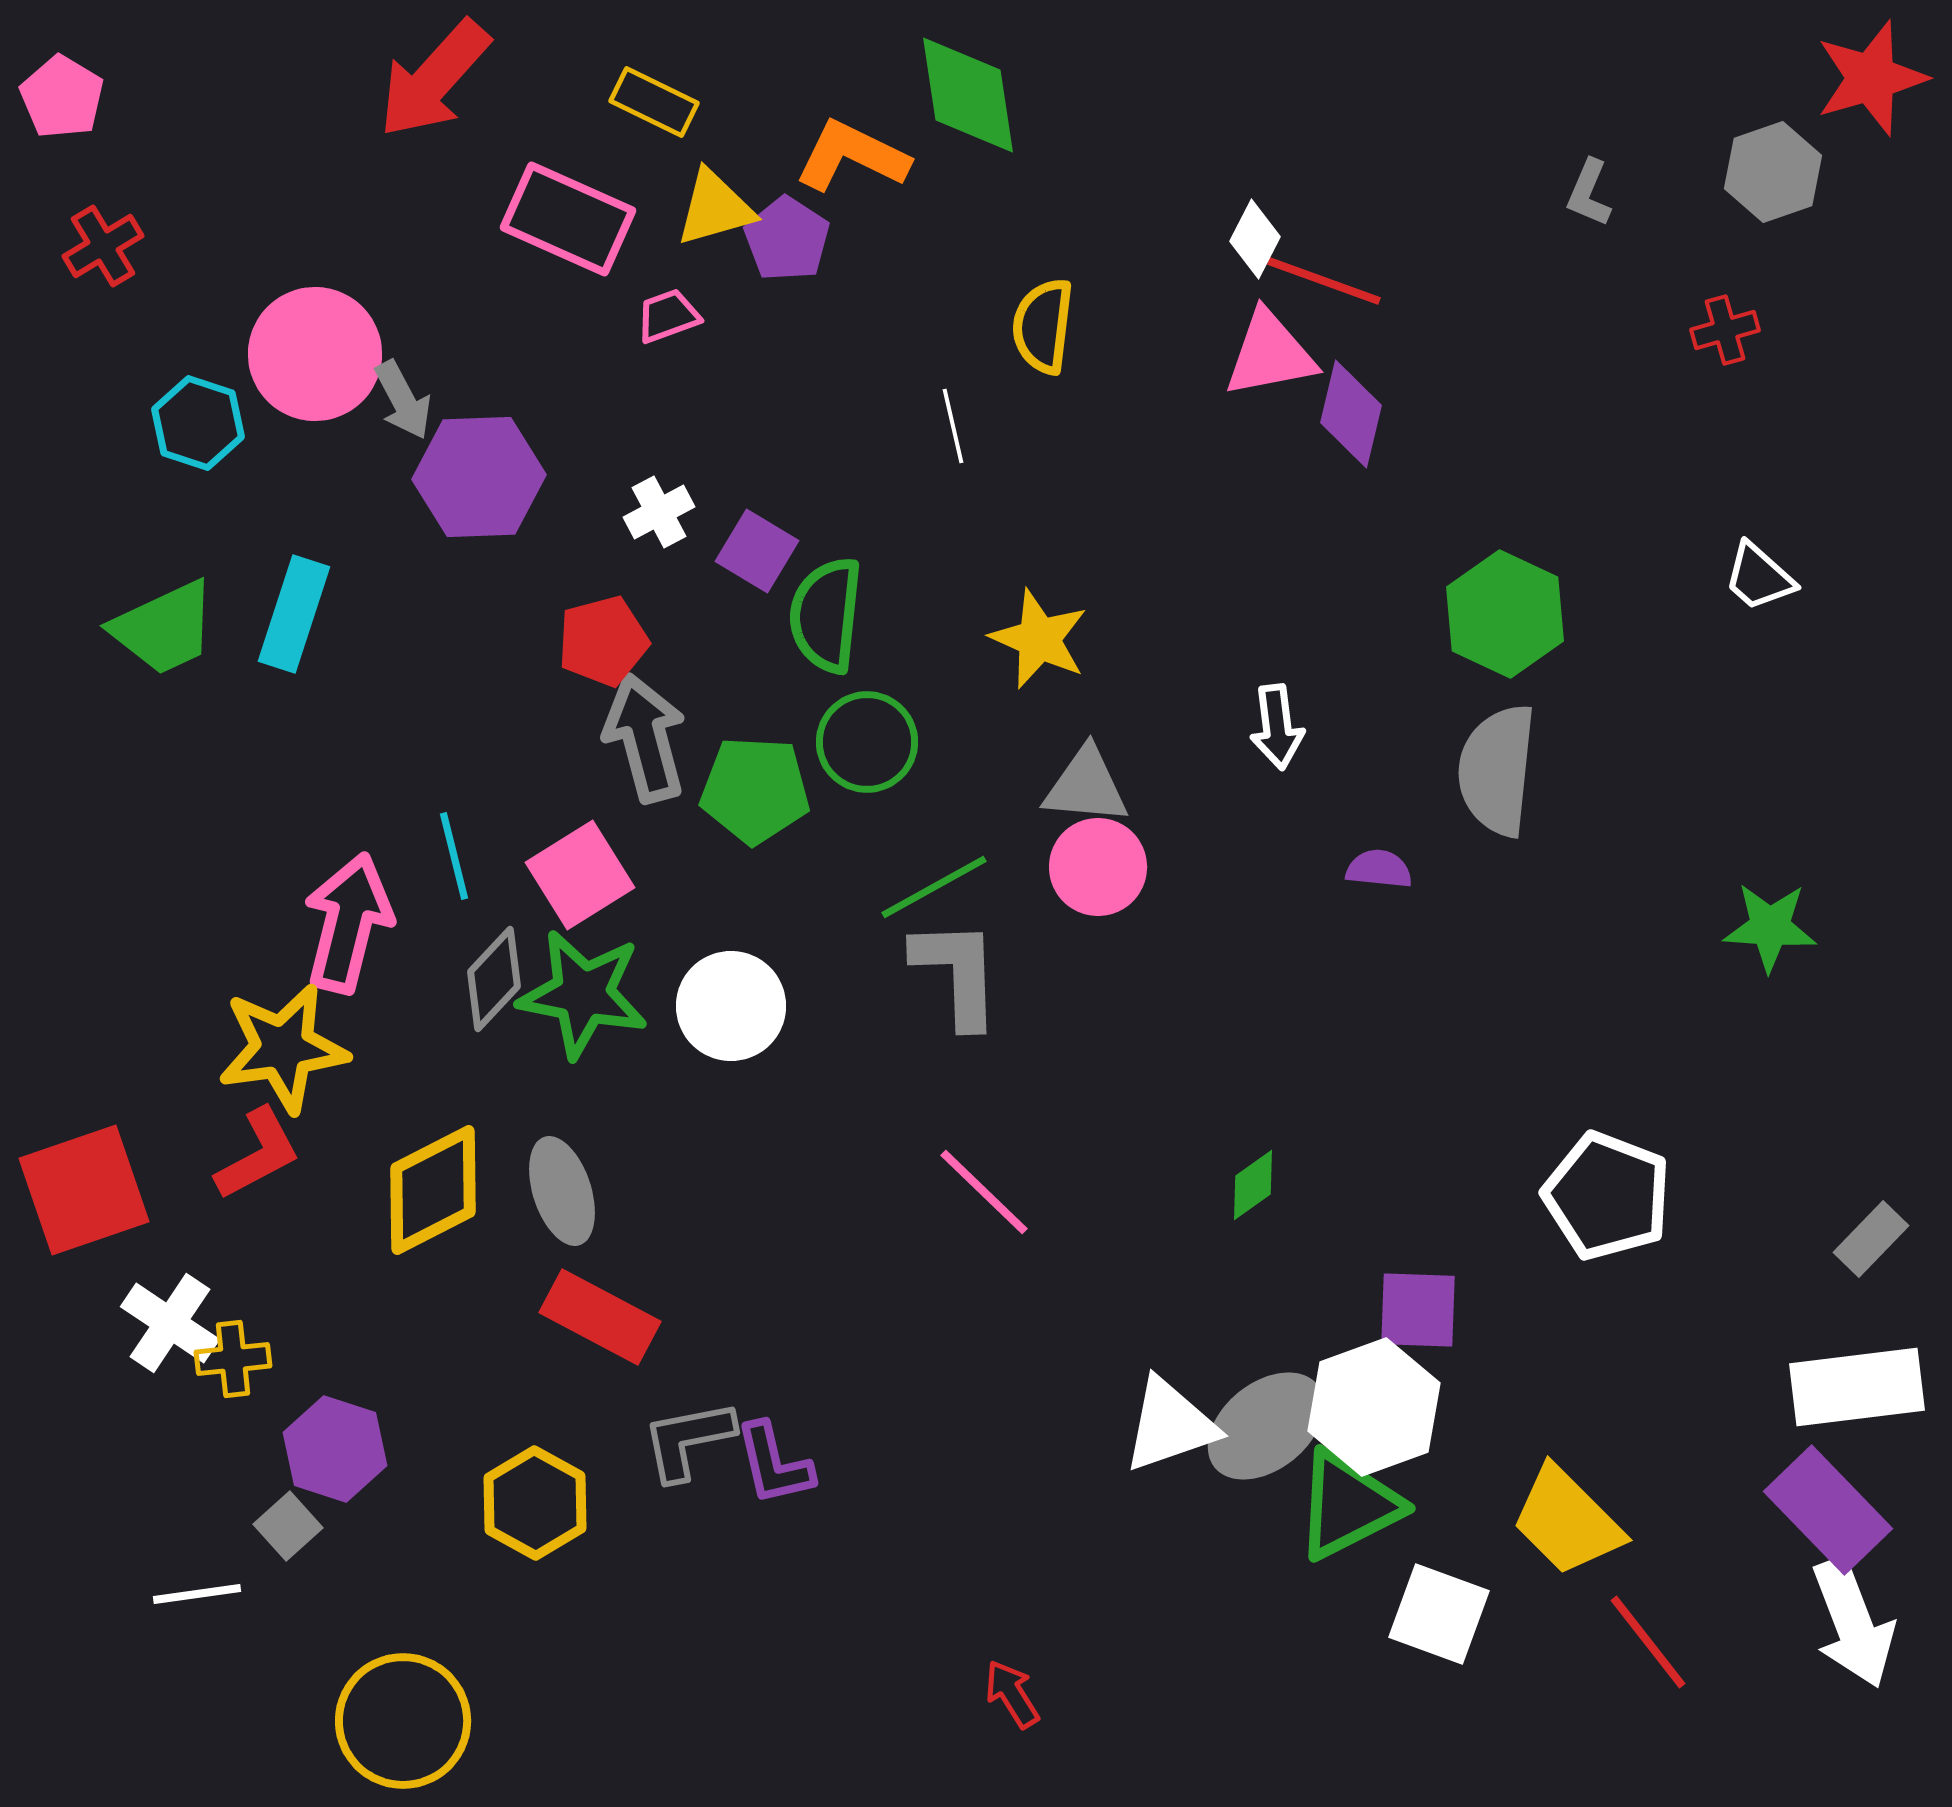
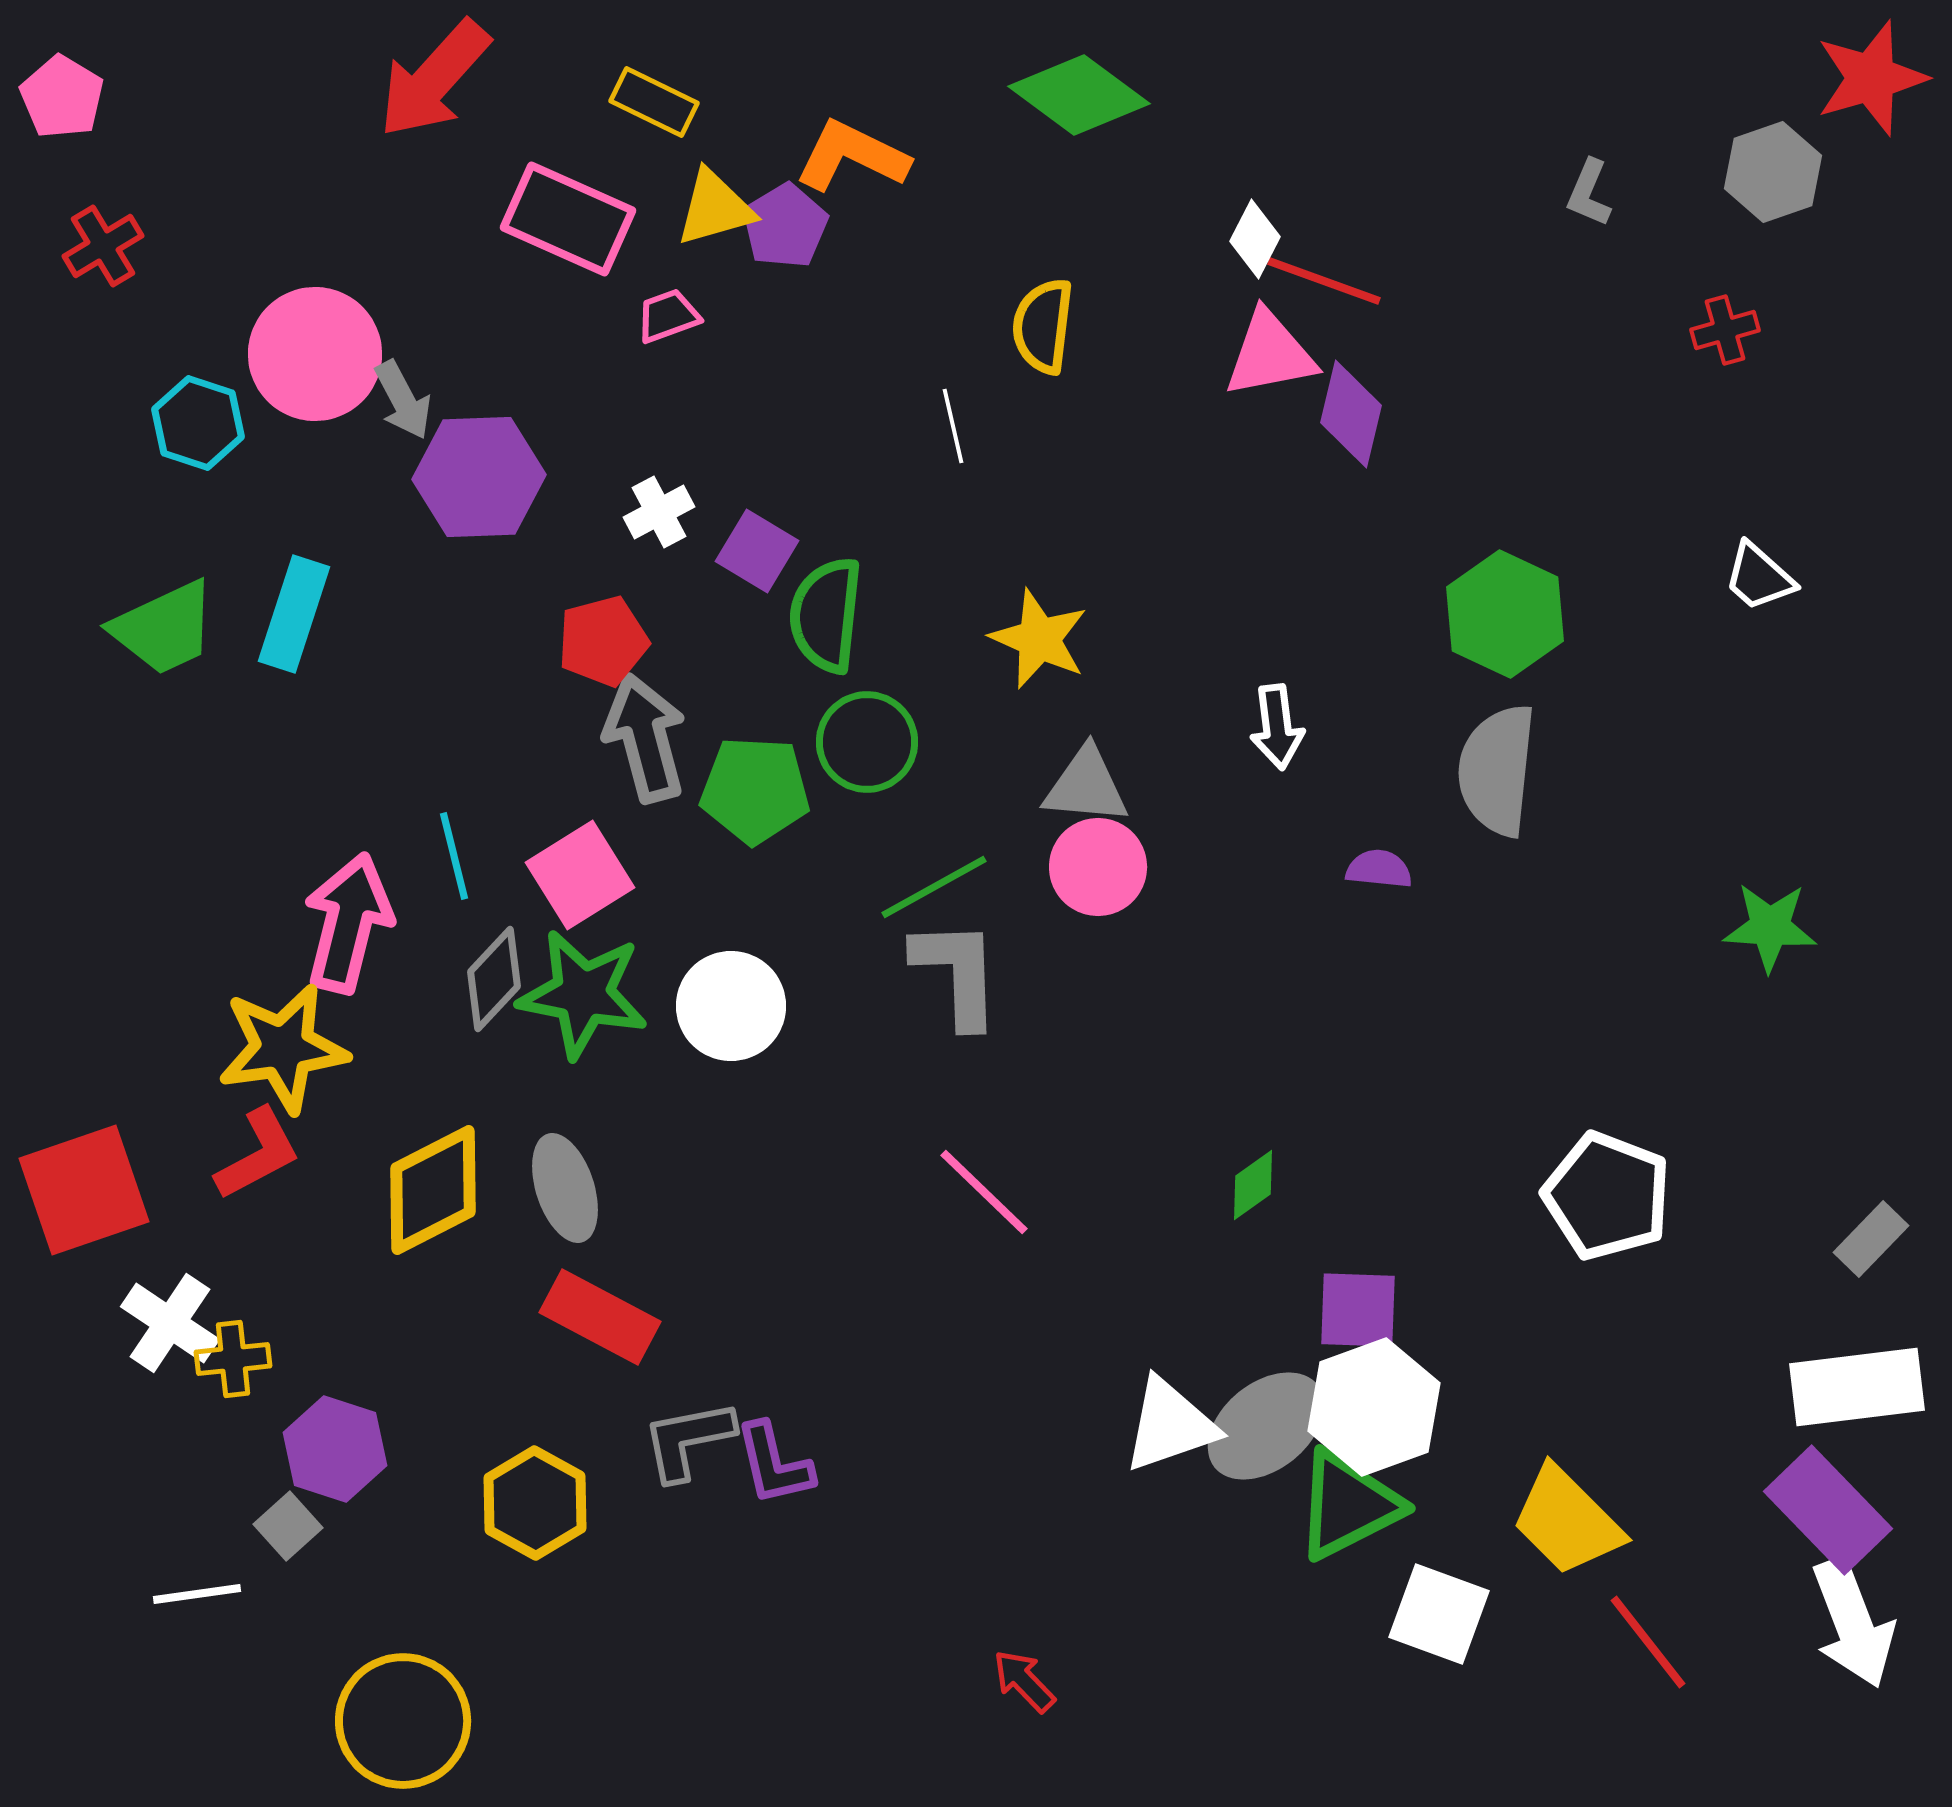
green diamond at (968, 95): moved 111 px right; rotated 45 degrees counterclockwise
purple pentagon at (787, 239): moved 2 px left, 13 px up; rotated 8 degrees clockwise
gray ellipse at (562, 1191): moved 3 px right, 3 px up
purple square at (1418, 1310): moved 60 px left
red arrow at (1012, 1694): moved 12 px right, 13 px up; rotated 12 degrees counterclockwise
